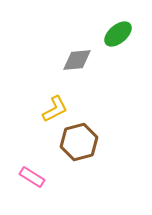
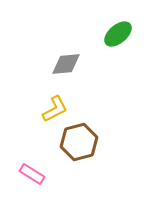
gray diamond: moved 11 px left, 4 px down
pink rectangle: moved 3 px up
